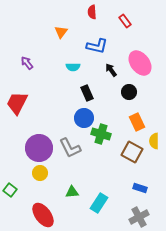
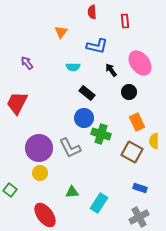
red rectangle: rotated 32 degrees clockwise
black rectangle: rotated 28 degrees counterclockwise
red ellipse: moved 2 px right
